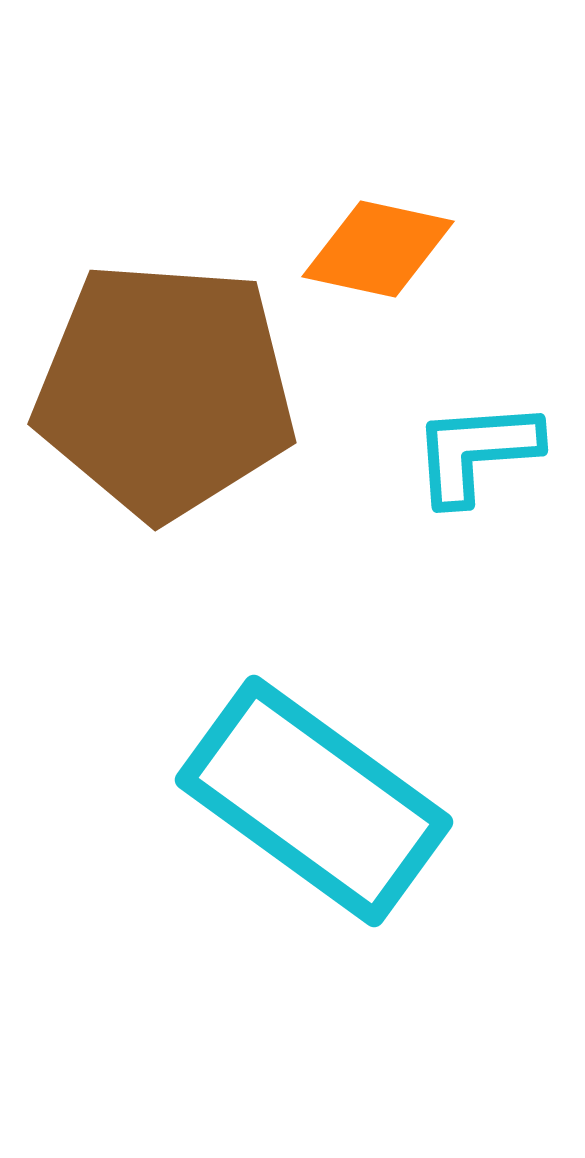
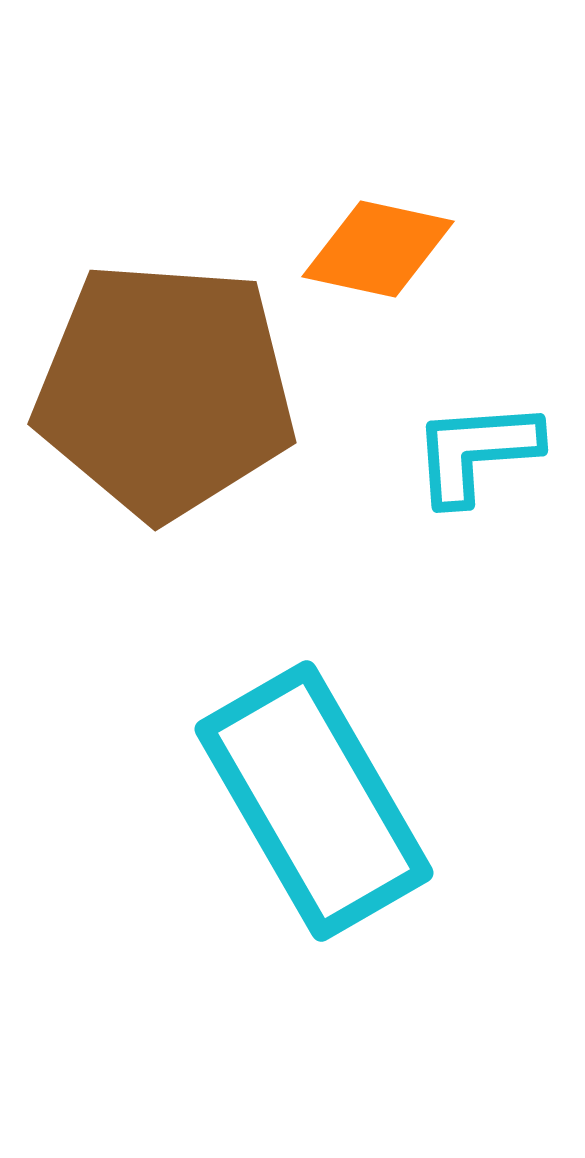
cyan rectangle: rotated 24 degrees clockwise
